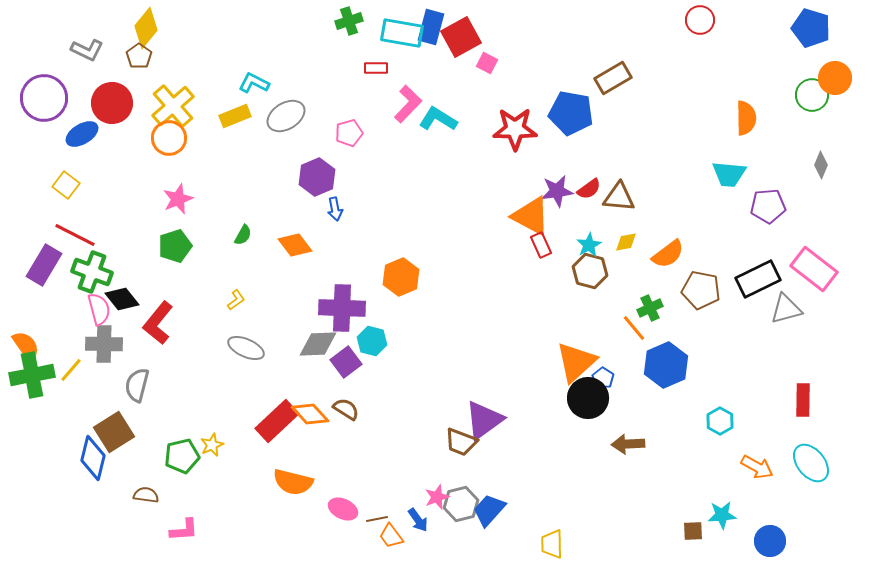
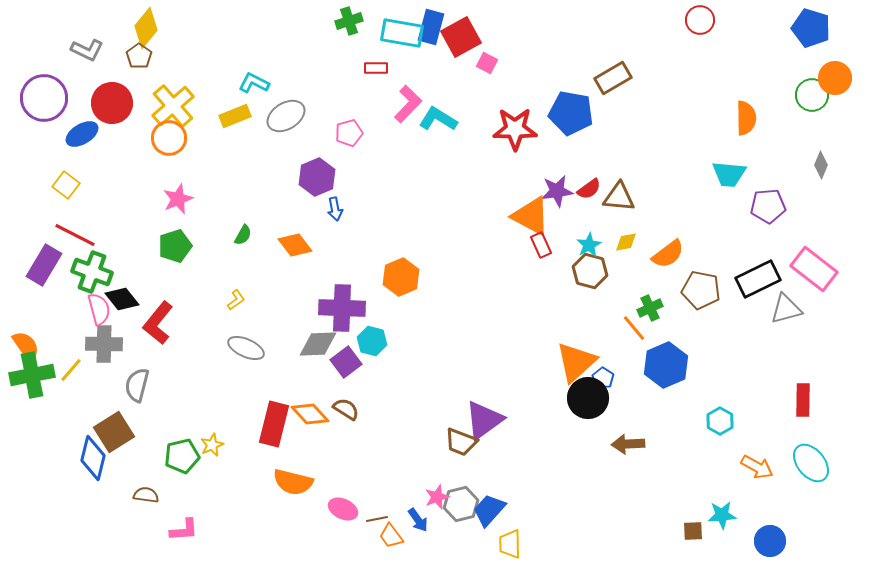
red rectangle at (277, 421): moved 3 px left, 3 px down; rotated 33 degrees counterclockwise
yellow trapezoid at (552, 544): moved 42 px left
